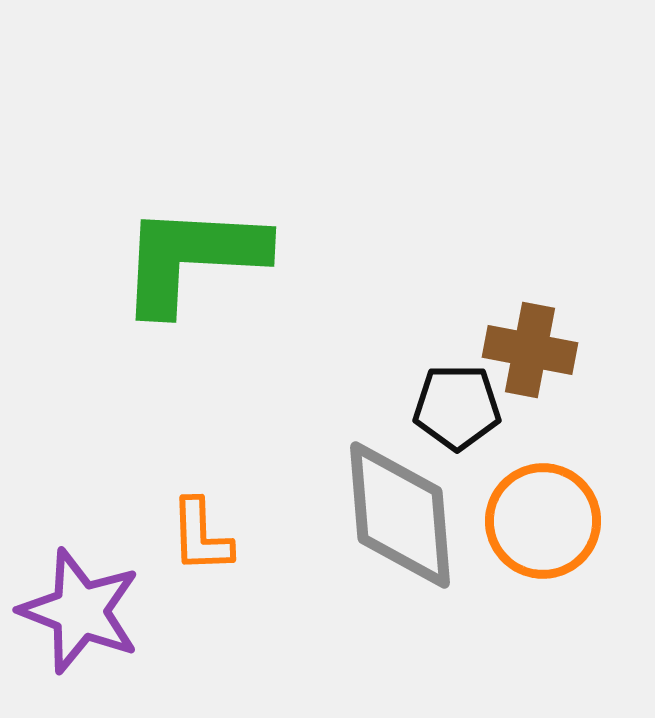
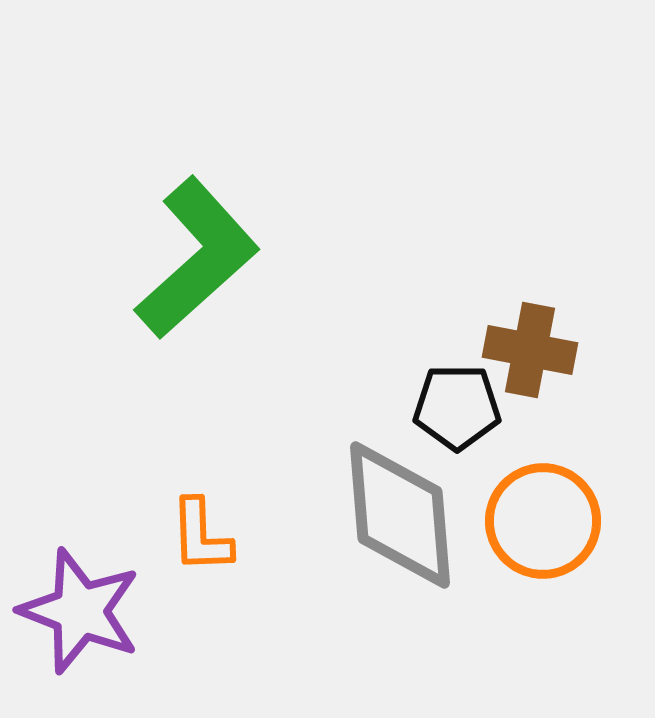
green L-shape: moved 5 px right; rotated 135 degrees clockwise
